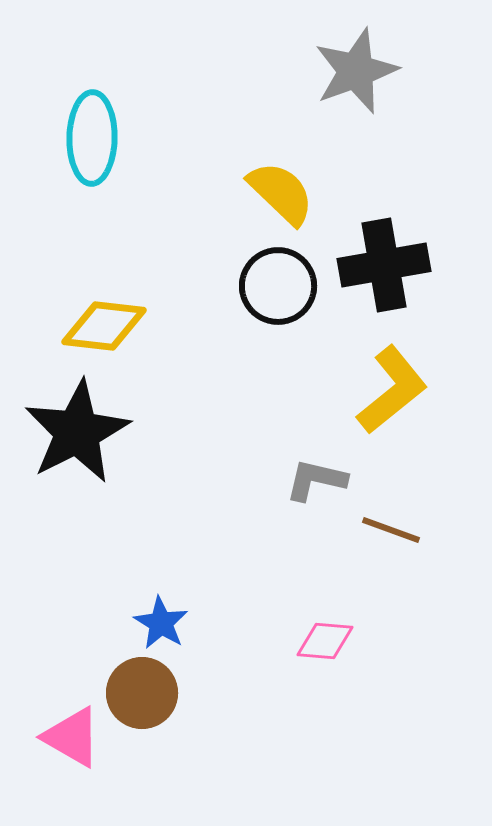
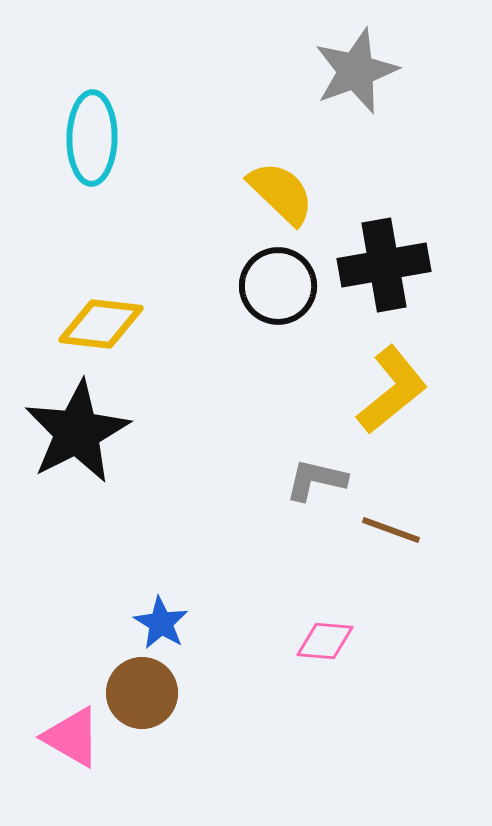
yellow diamond: moved 3 px left, 2 px up
